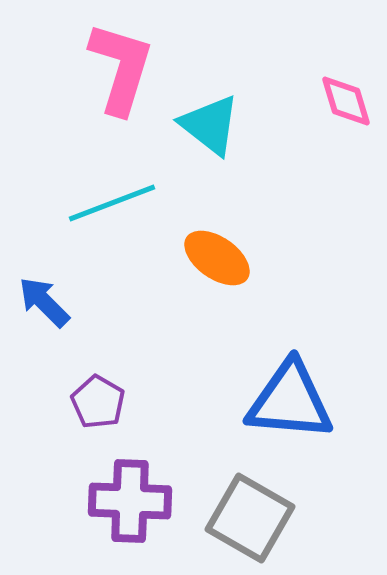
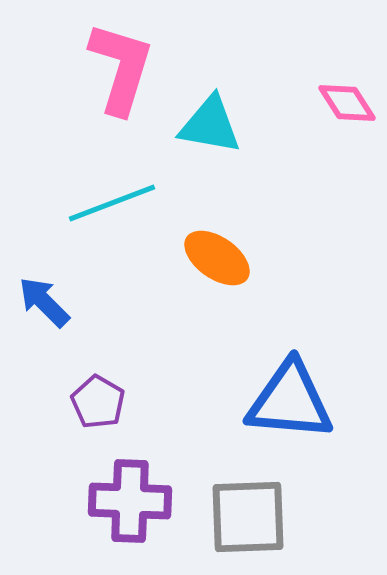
pink diamond: moved 1 px right, 2 px down; rotated 16 degrees counterclockwise
cyan triangle: rotated 28 degrees counterclockwise
gray square: moved 2 px left, 1 px up; rotated 32 degrees counterclockwise
